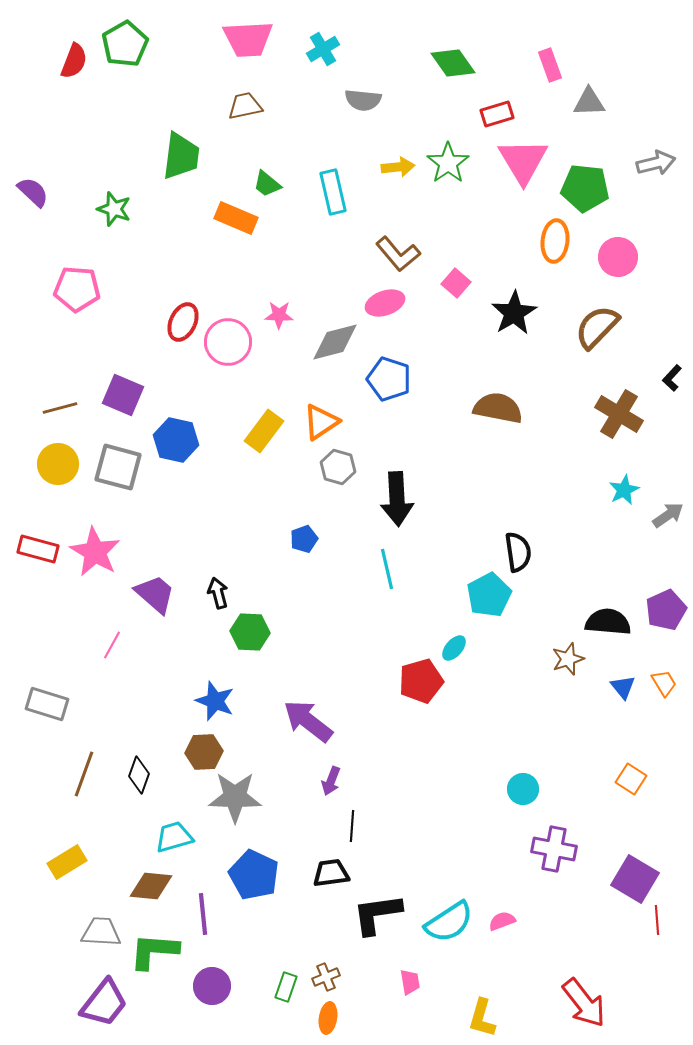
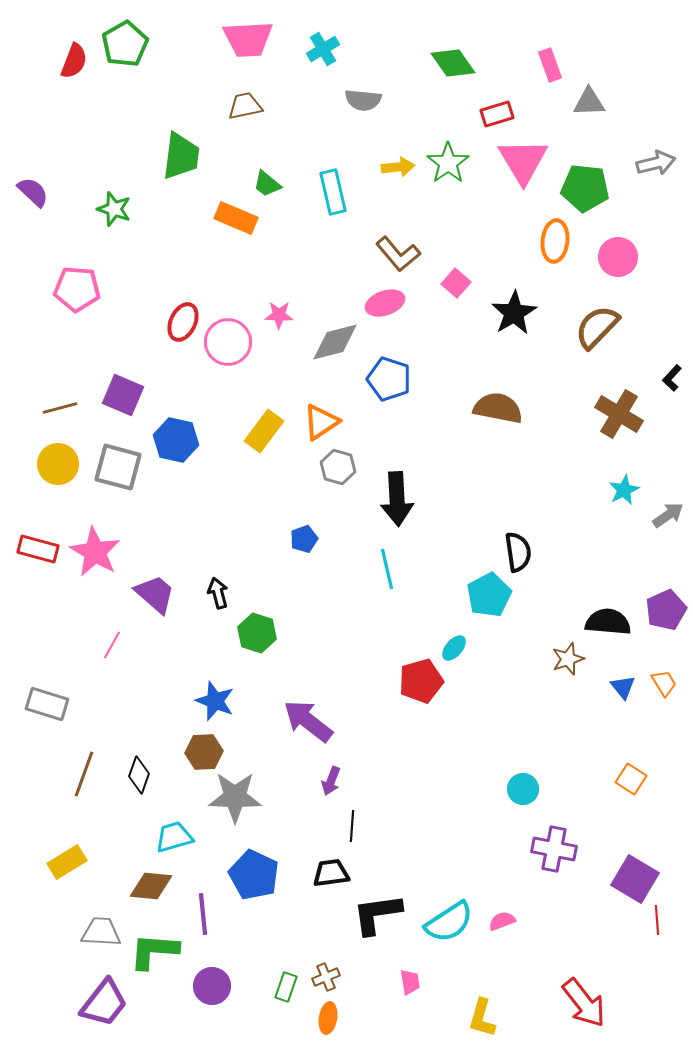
green hexagon at (250, 632): moved 7 px right, 1 px down; rotated 15 degrees clockwise
